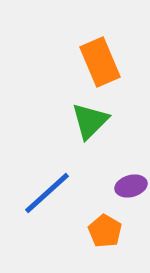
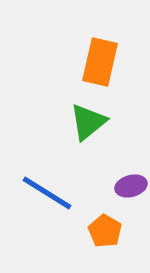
orange rectangle: rotated 36 degrees clockwise
green triangle: moved 2 px left, 1 px down; rotated 6 degrees clockwise
blue line: rotated 74 degrees clockwise
